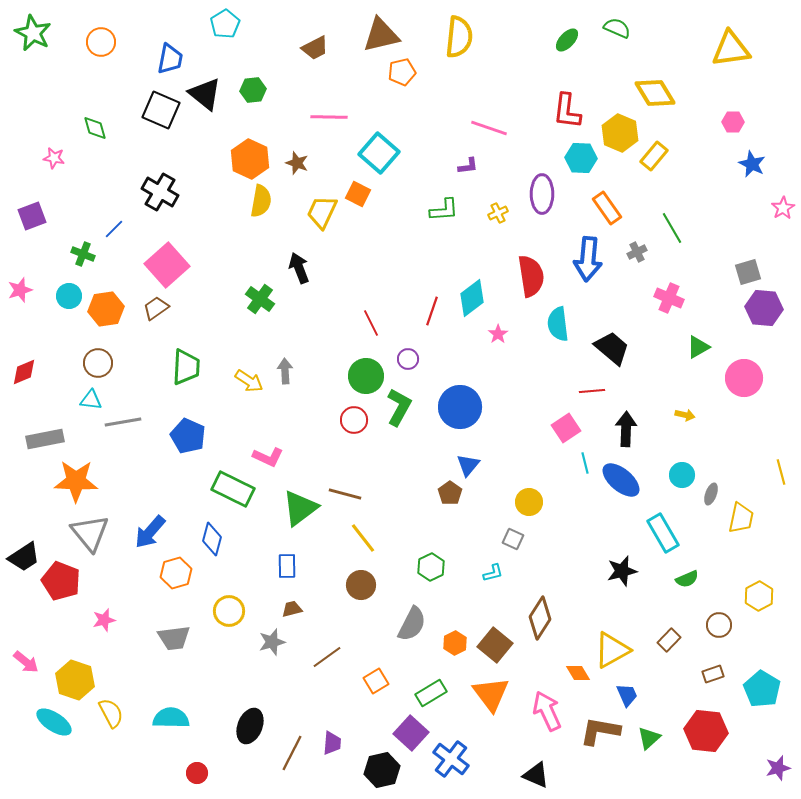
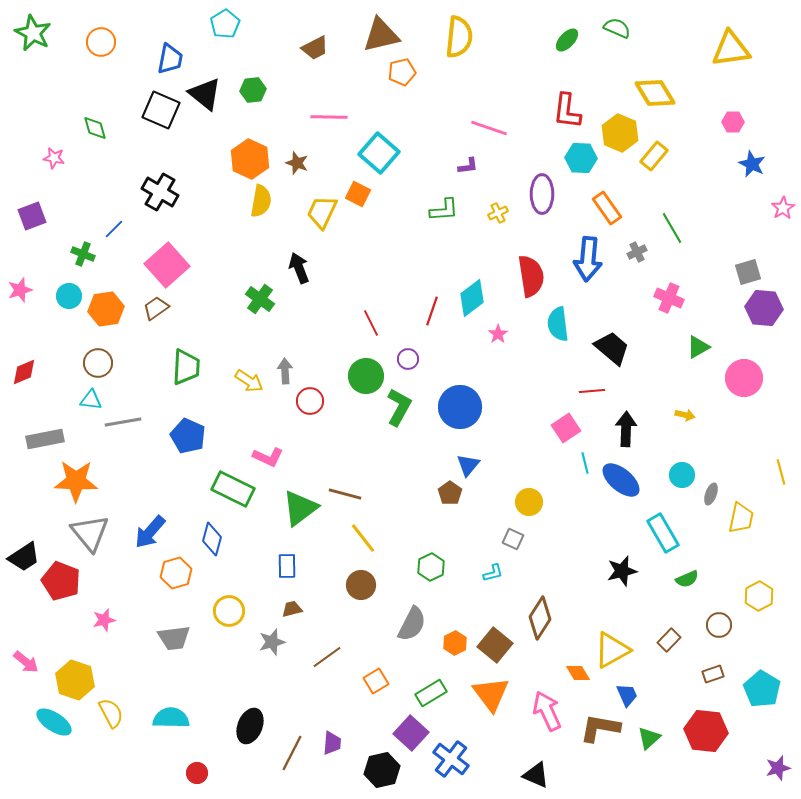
red circle at (354, 420): moved 44 px left, 19 px up
brown L-shape at (600, 731): moved 3 px up
